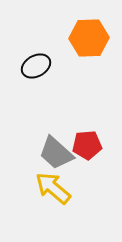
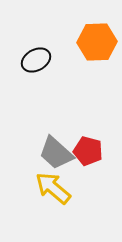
orange hexagon: moved 8 px right, 4 px down
black ellipse: moved 6 px up
red pentagon: moved 1 px right, 6 px down; rotated 20 degrees clockwise
